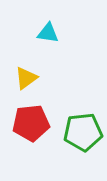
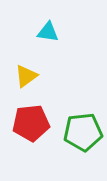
cyan triangle: moved 1 px up
yellow triangle: moved 2 px up
